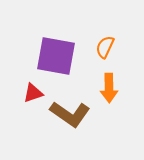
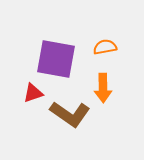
orange semicircle: rotated 55 degrees clockwise
purple square: moved 3 px down
orange arrow: moved 6 px left
